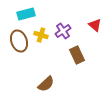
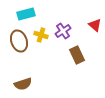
brown semicircle: moved 23 px left; rotated 24 degrees clockwise
